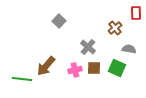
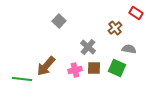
red rectangle: rotated 56 degrees counterclockwise
